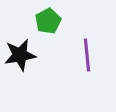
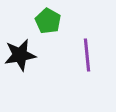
green pentagon: rotated 15 degrees counterclockwise
